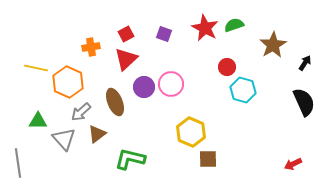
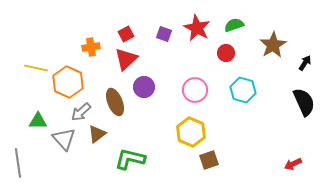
red star: moved 8 px left
red circle: moved 1 px left, 14 px up
pink circle: moved 24 px right, 6 px down
brown square: moved 1 px right, 1 px down; rotated 18 degrees counterclockwise
